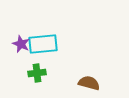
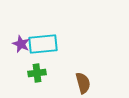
brown semicircle: moved 6 px left; rotated 60 degrees clockwise
